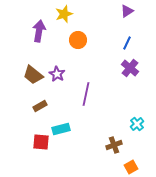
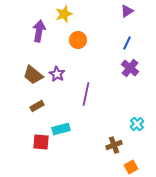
brown rectangle: moved 3 px left
